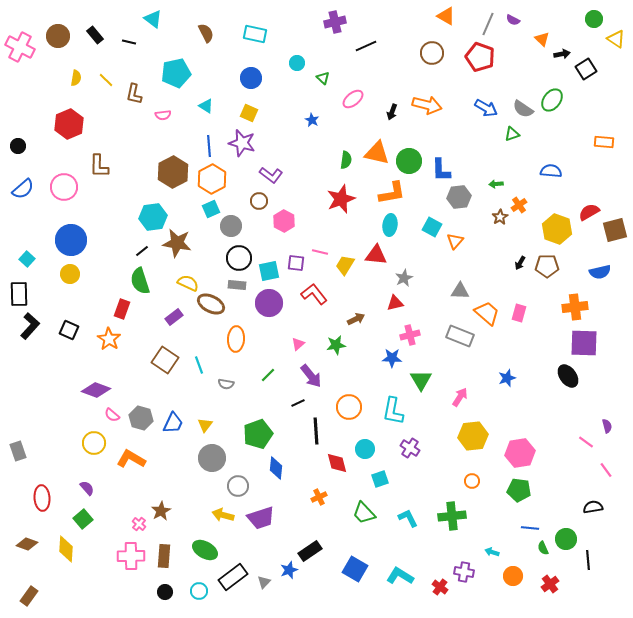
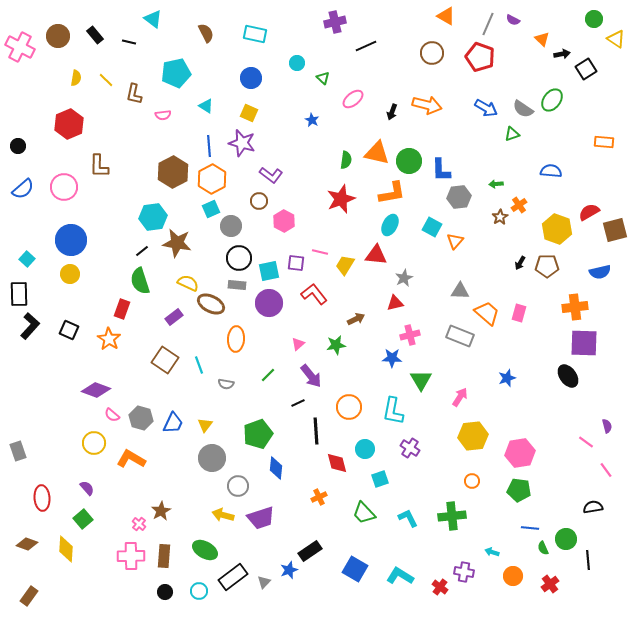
cyan ellipse at (390, 225): rotated 20 degrees clockwise
